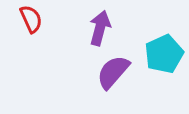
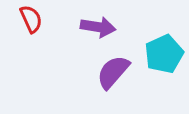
purple arrow: moved 2 px left, 1 px up; rotated 84 degrees clockwise
